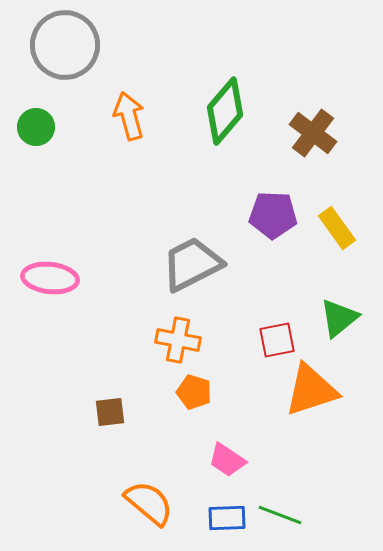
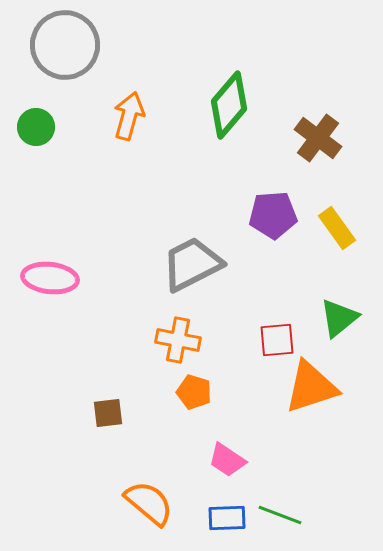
green diamond: moved 4 px right, 6 px up
orange arrow: rotated 30 degrees clockwise
brown cross: moved 5 px right, 5 px down
purple pentagon: rotated 6 degrees counterclockwise
red square: rotated 6 degrees clockwise
orange triangle: moved 3 px up
brown square: moved 2 px left, 1 px down
